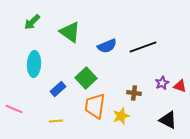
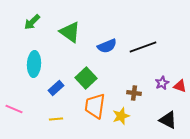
blue rectangle: moved 2 px left, 1 px up
yellow line: moved 2 px up
